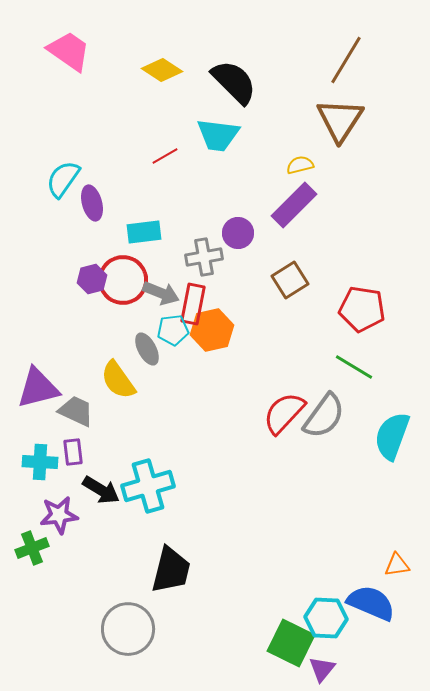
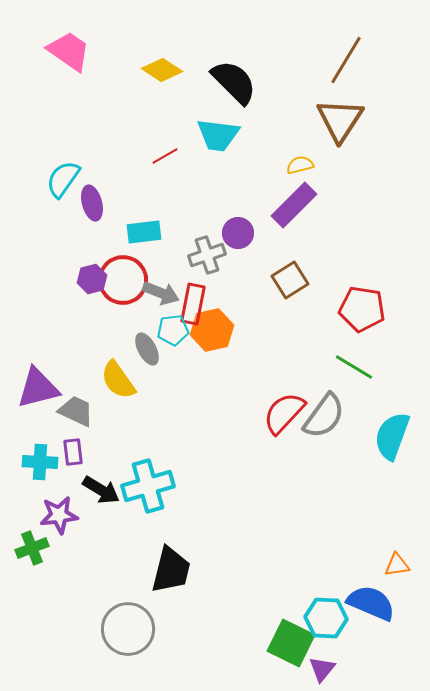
gray cross at (204, 257): moved 3 px right, 2 px up; rotated 9 degrees counterclockwise
